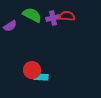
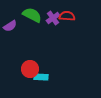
purple cross: rotated 24 degrees counterclockwise
red circle: moved 2 px left, 1 px up
